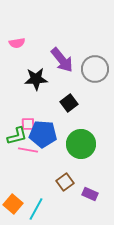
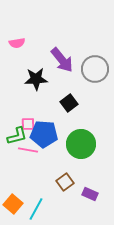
blue pentagon: moved 1 px right
